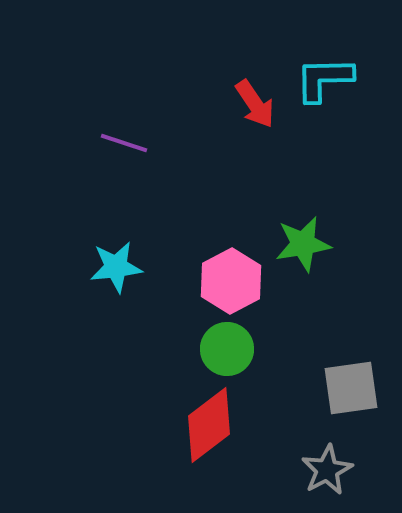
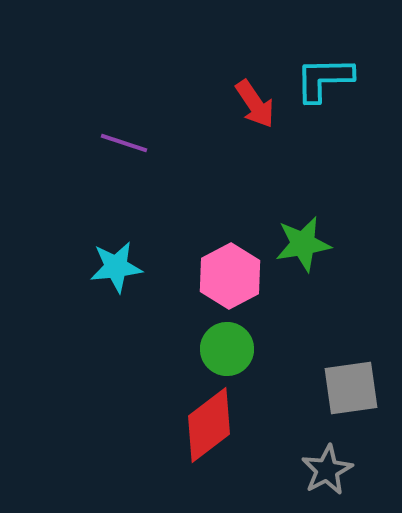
pink hexagon: moved 1 px left, 5 px up
